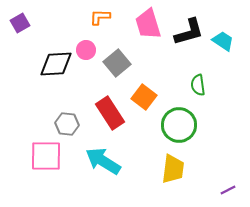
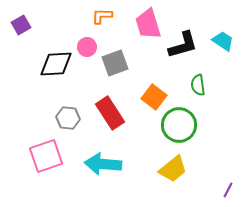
orange L-shape: moved 2 px right, 1 px up
purple square: moved 1 px right, 2 px down
black L-shape: moved 6 px left, 13 px down
pink circle: moved 1 px right, 3 px up
gray square: moved 2 px left; rotated 20 degrees clockwise
orange square: moved 10 px right
gray hexagon: moved 1 px right, 6 px up
pink square: rotated 20 degrees counterclockwise
cyan arrow: moved 3 px down; rotated 27 degrees counterclockwise
yellow trapezoid: rotated 44 degrees clockwise
purple line: rotated 35 degrees counterclockwise
